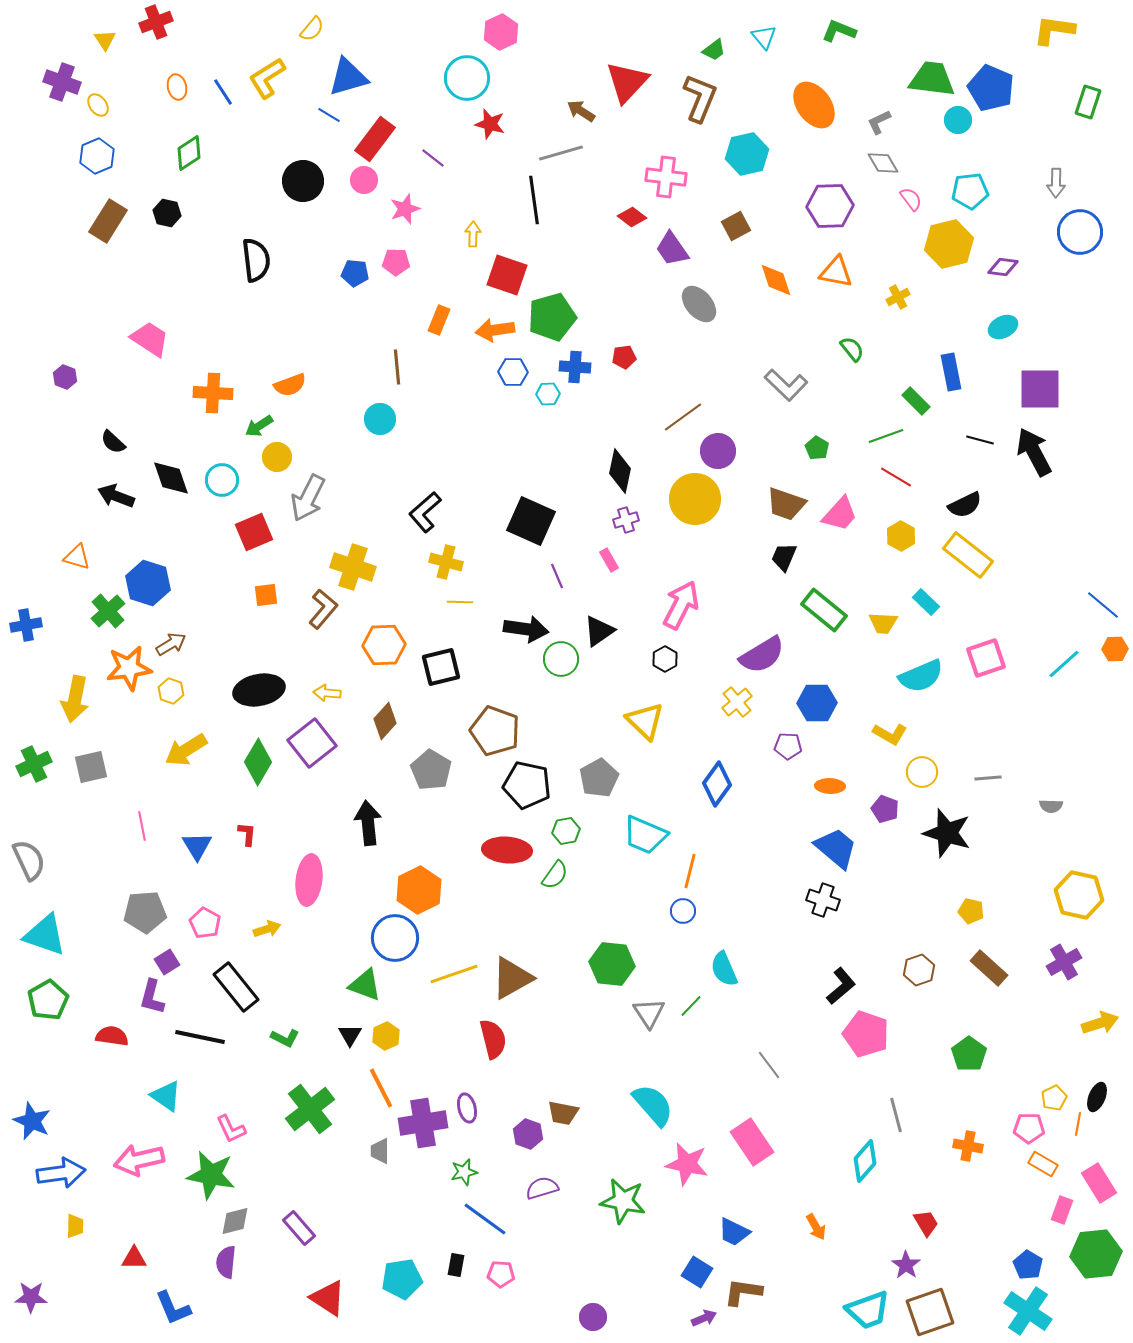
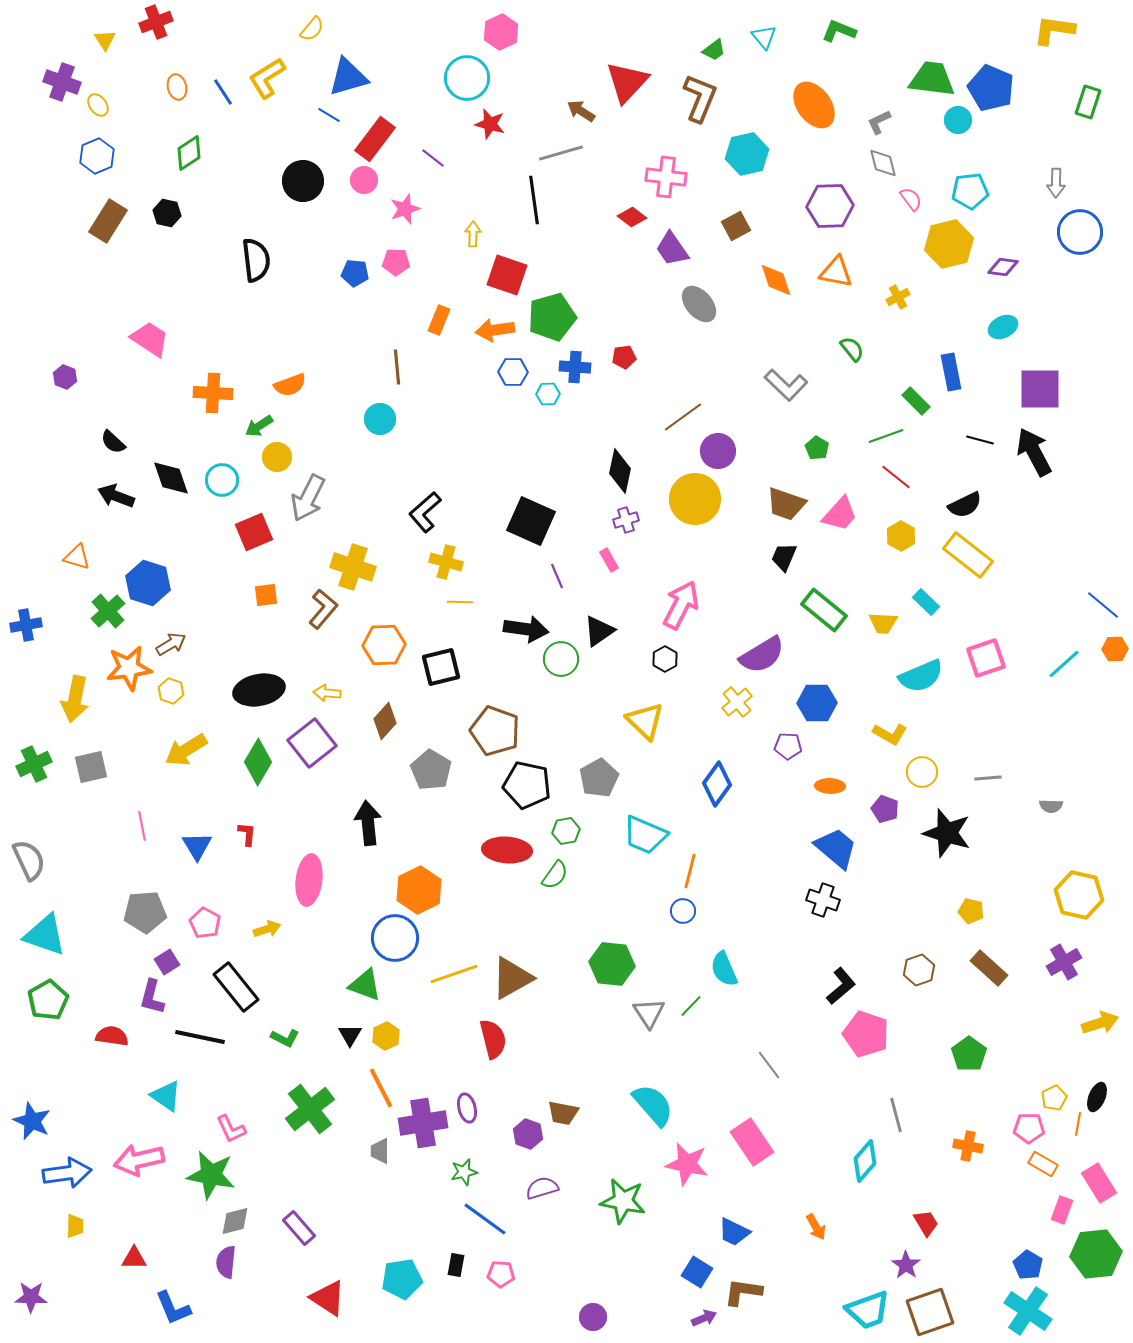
gray diamond at (883, 163): rotated 16 degrees clockwise
red line at (896, 477): rotated 8 degrees clockwise
blue arrow at (61, 1173): moved 6 px right
